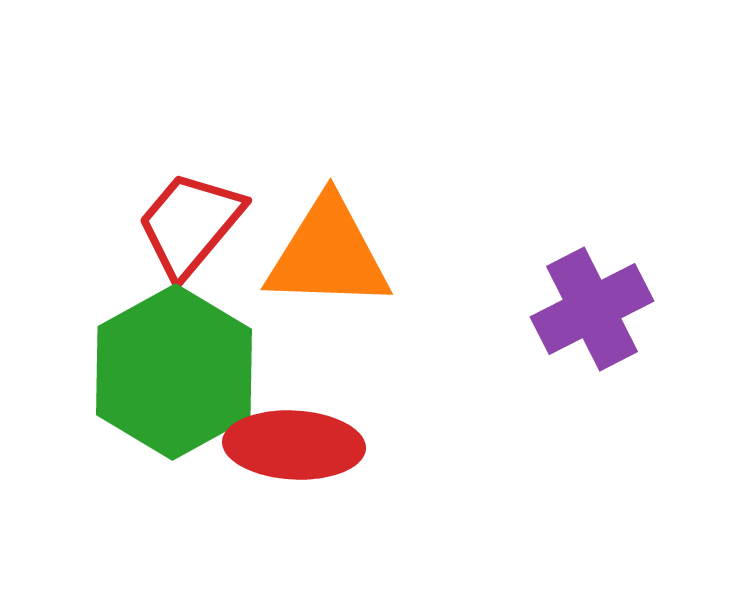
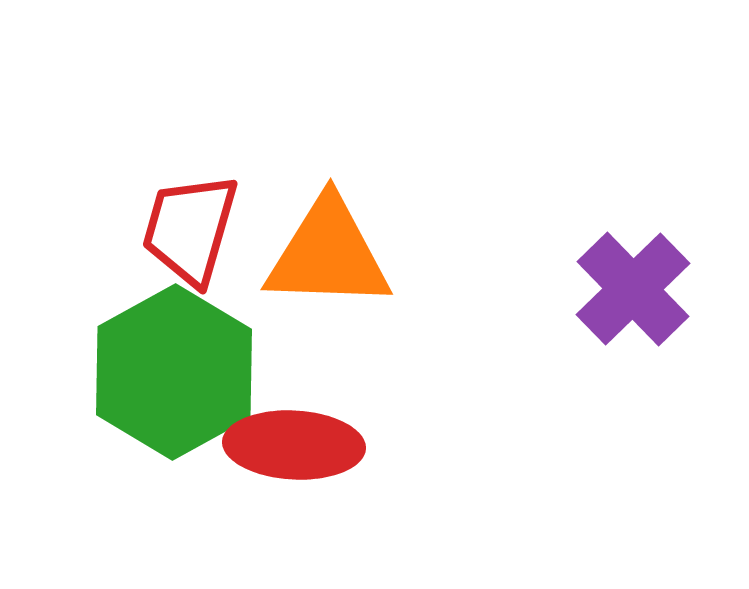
red trapezoid: moved 5 px down; rotated 24 degrees counterclockwise
purple cross: moved 41 px right, 20 px up; rotated 17 degrees counterclockwise
